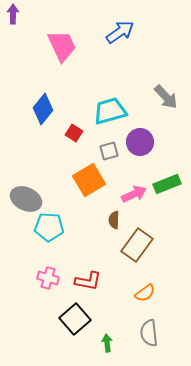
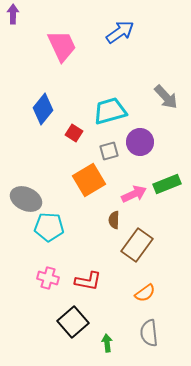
black square: moved 2 px left, 3 px down
